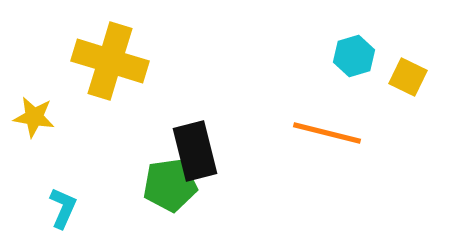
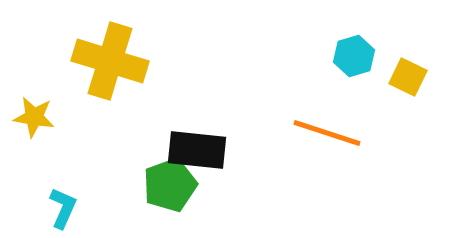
orange line: rotated 4 degrees clockwise
black rectangle: moved 2 px right, 1 px up; rotated 70 degrees counterclockwise
green pentagon: rotated 12 degrees counterclockwise
